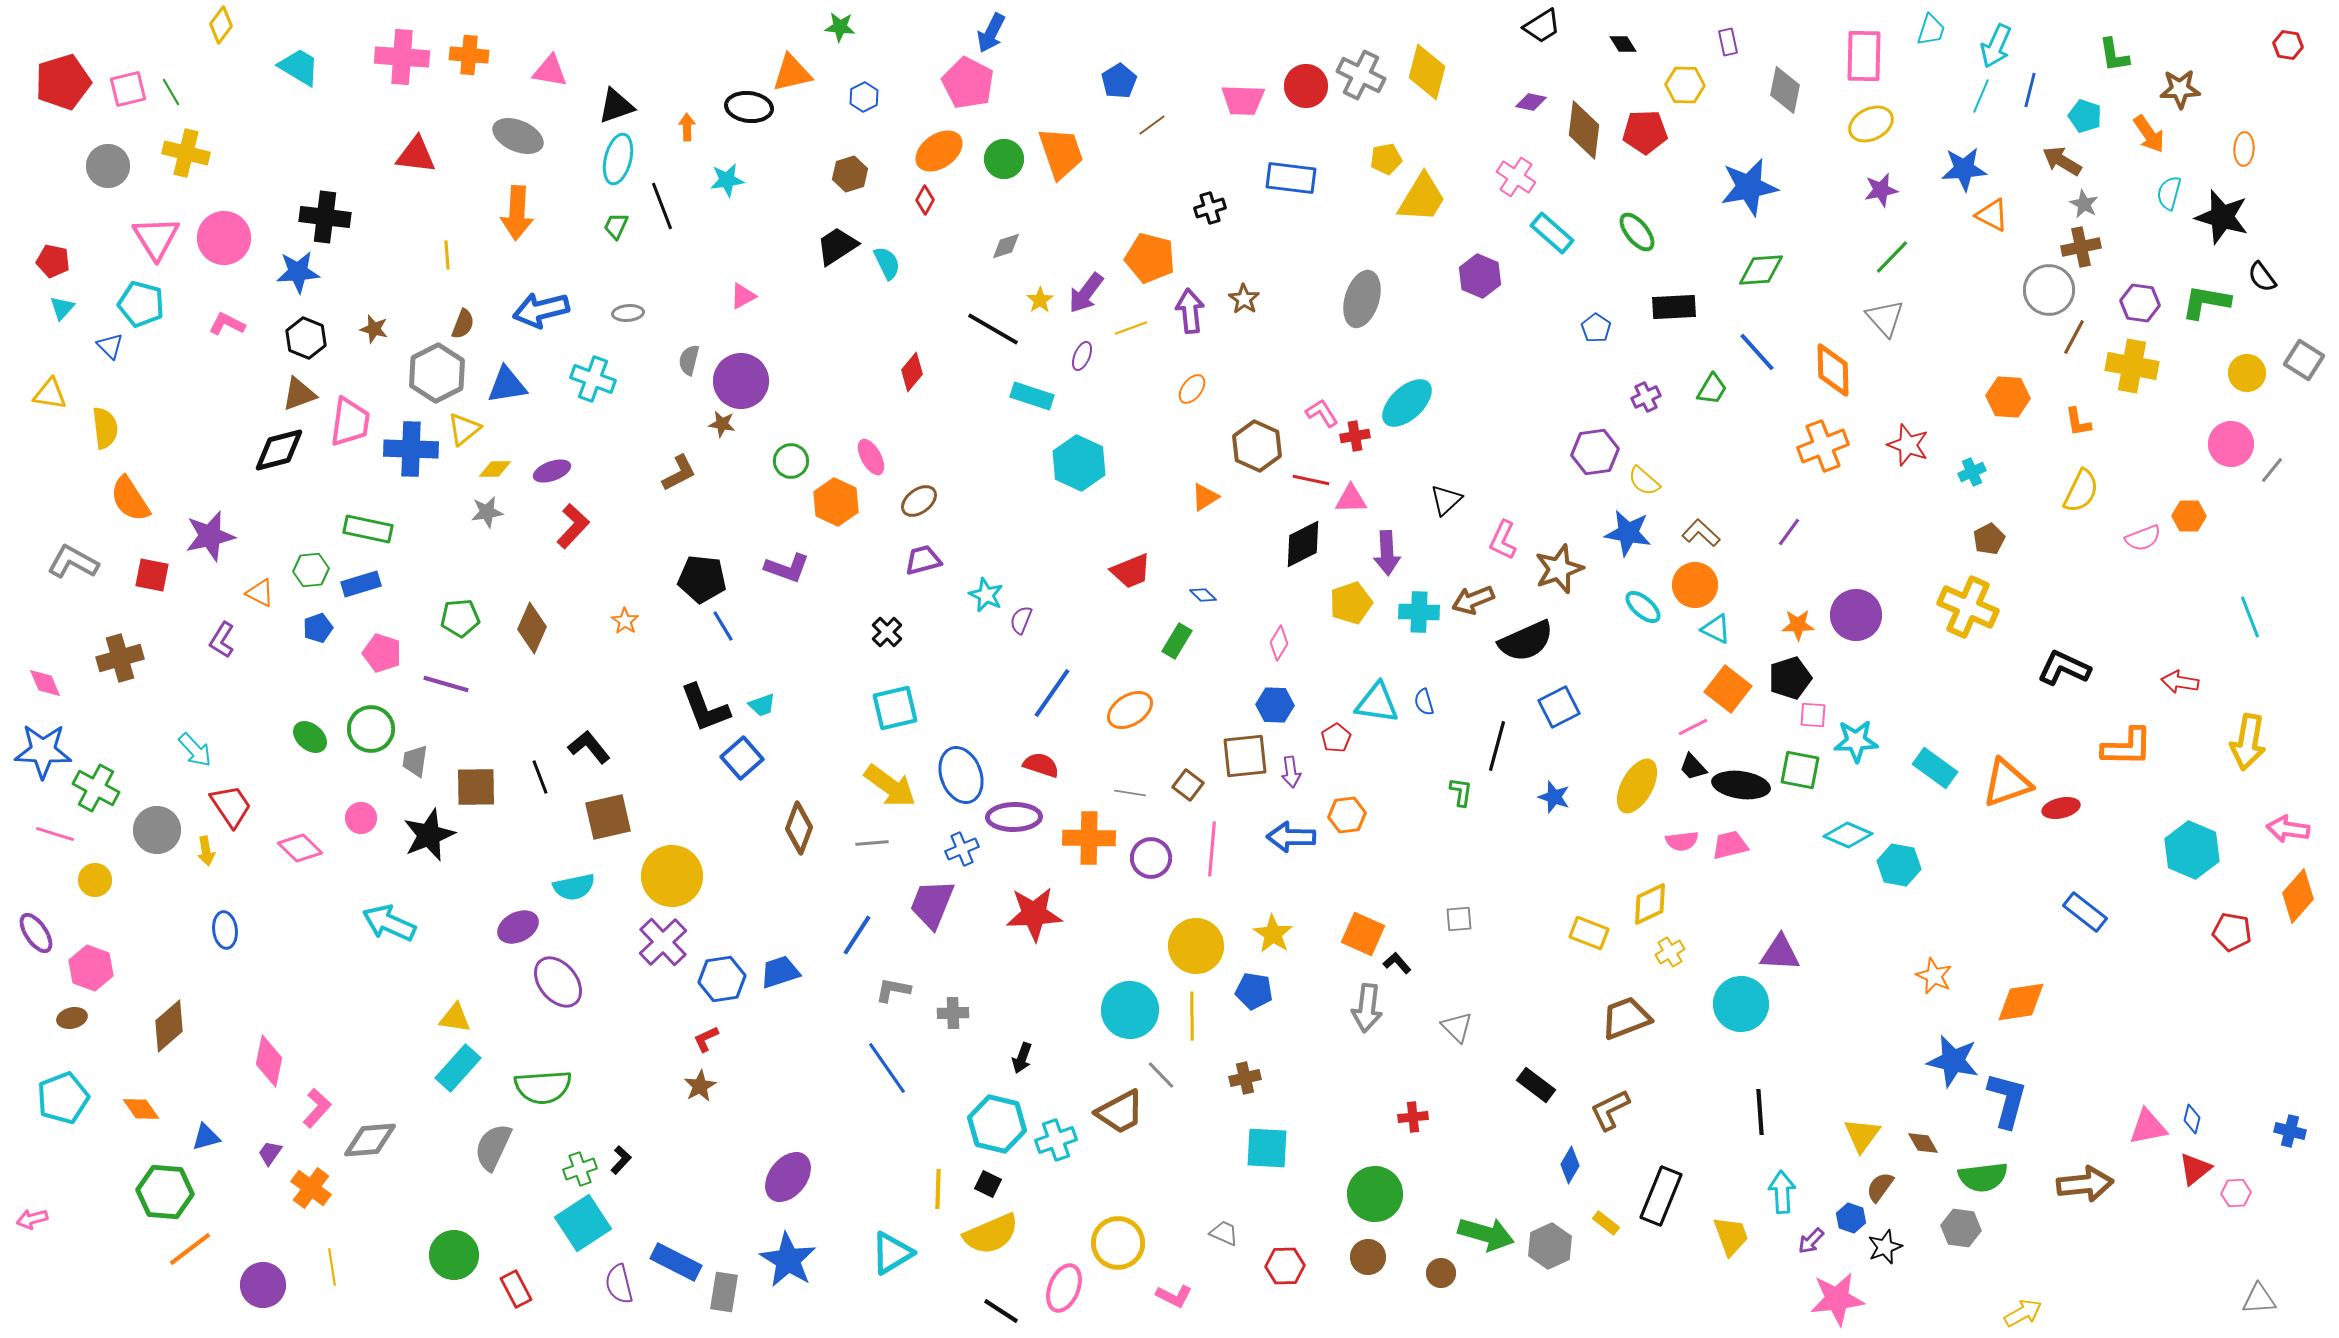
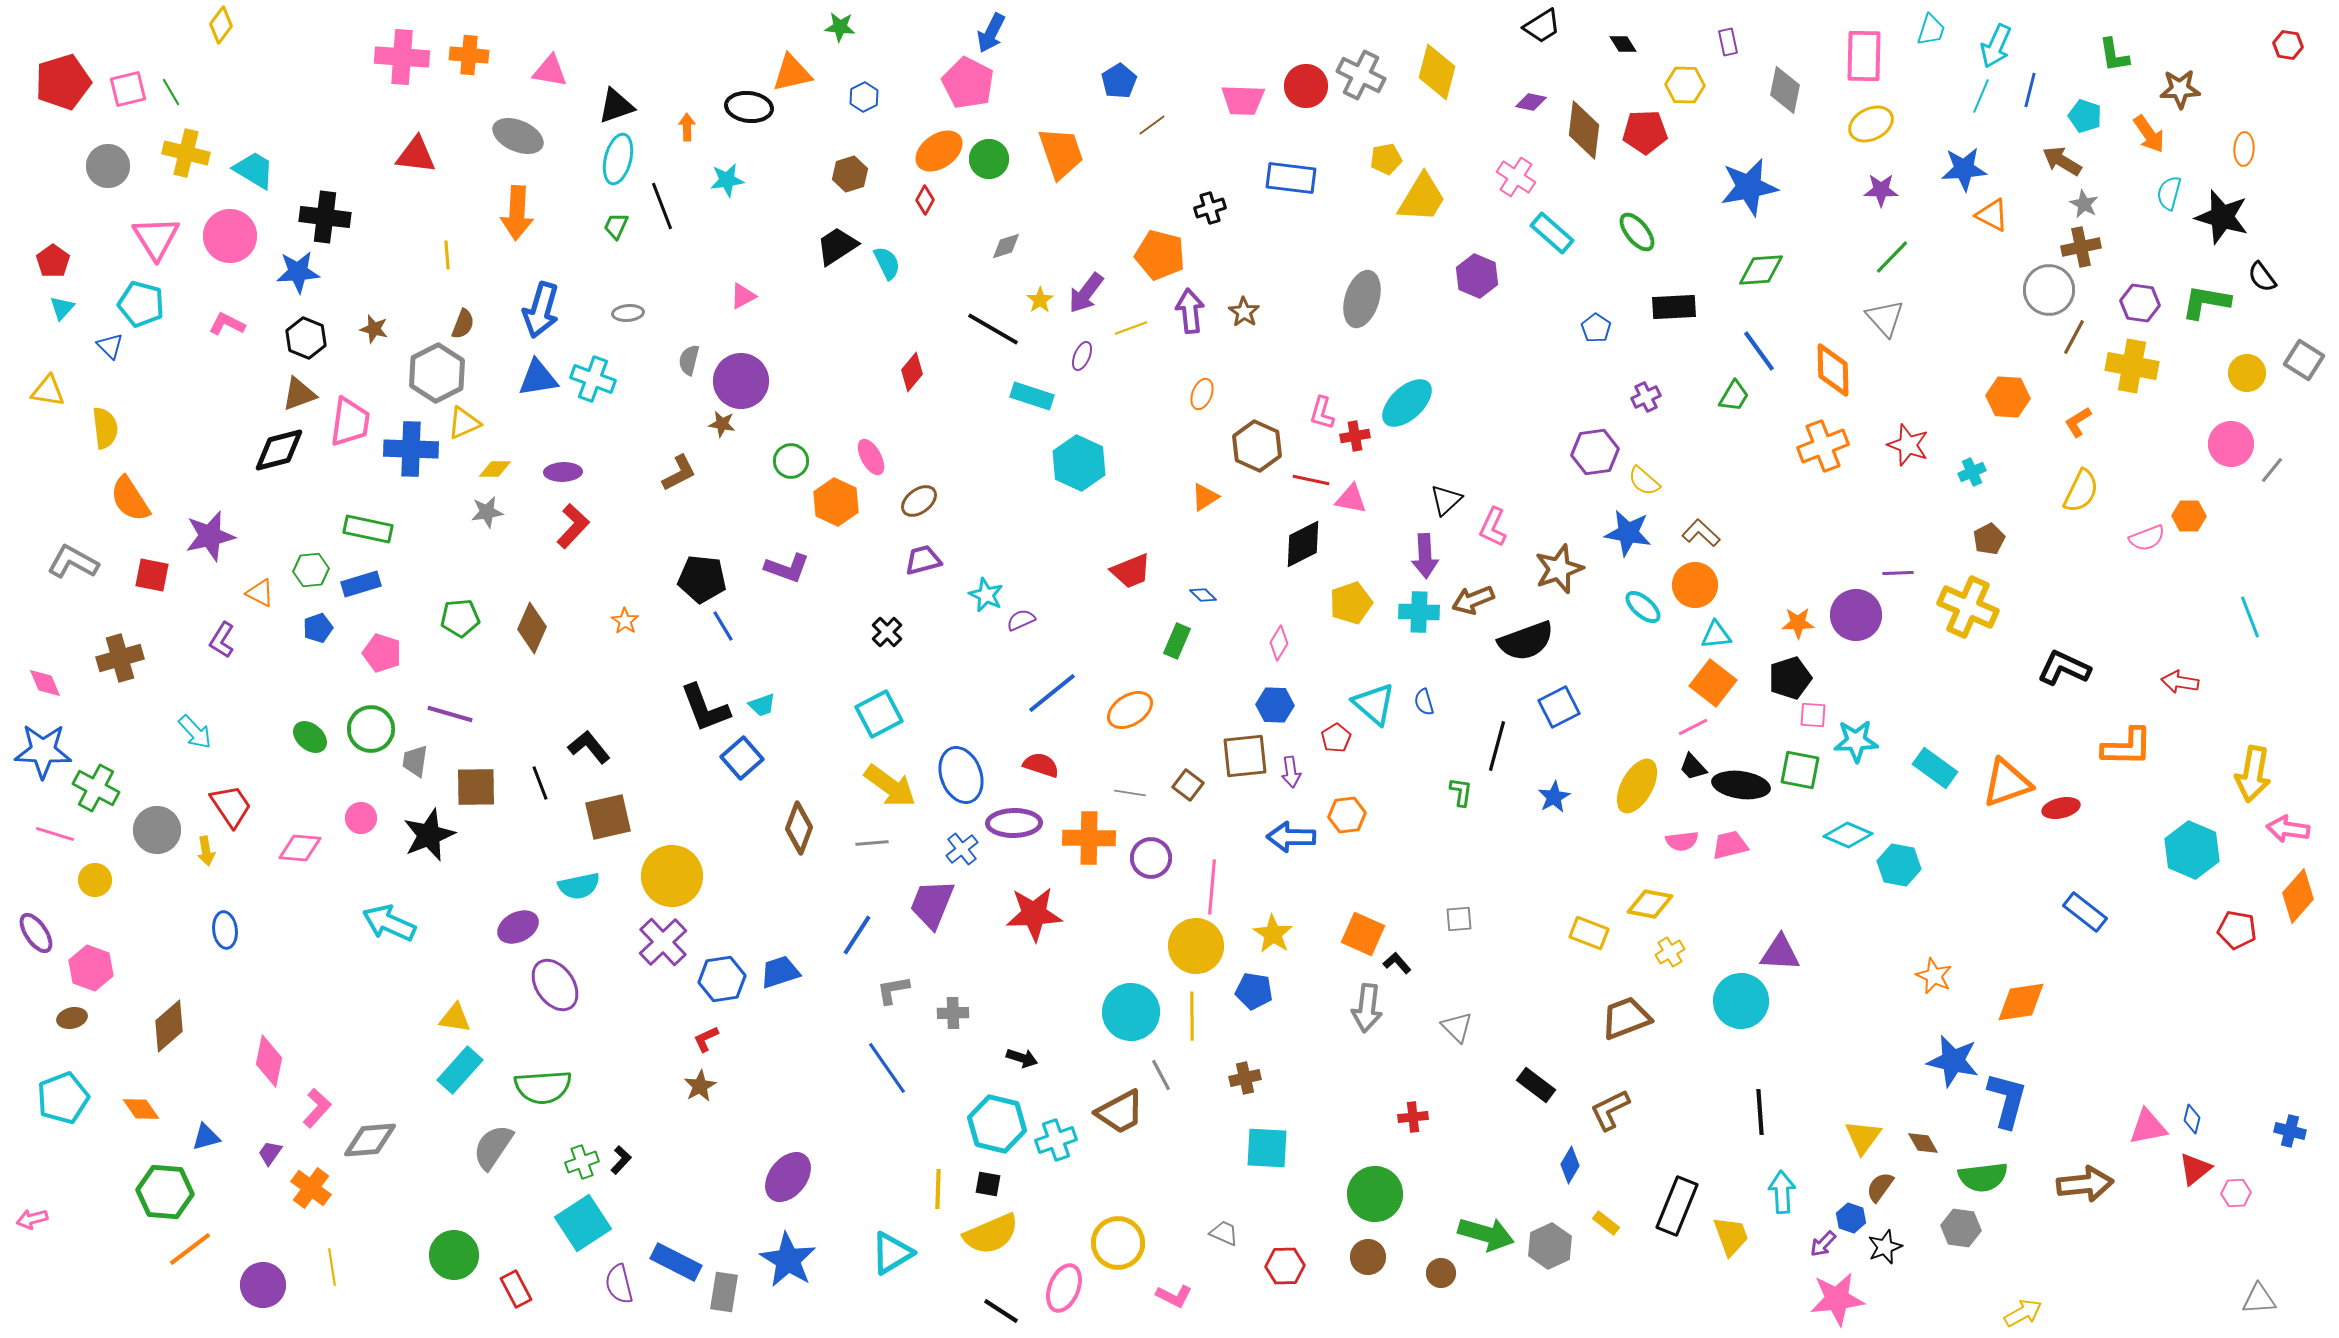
cyan trapezoid at (299, 67): moved 45 px left, 103 px down
yellow diamond at (1427, 72): moved 10 px right
green circle at (1004, 159): moved 15 px left
purple star at (1881, 190): rotated 12 degrees clockwise
pink circle at (224, 238): moved 6 px right, 2 px up
orange pentagon at (1150, 258): moved 10 px right, 3 px up
red pentagon at (53, 261): rotated 24 degrees clockwise
purple hexagon at (1480, 276): moved 3 px left
brown star at (1244, 299): moved 13 px down
blue arrow at (541, 310): rotated 60 degrees counterclockwise
blue line at (1757, 352): moved 2 px right, 1 px up; rotated 6 degrees clockwise
blue triangle at (507, 385): moved 31 px right, 7 px up
orange ellipse at (1192, 389): moved 10 px right, 5 px down; rotated 16 degrees counterclockwise
green trapezoid at (1712, 389): moved 22 px right, 7 px down
yellow triangle at (50, 394): moved 2 px left, 3 px up
pink L-shape at (1322, 413): rotated 132 degrees counterclockwise
orange L-shape at (2078, 422): rotated 68 degrees clockwise
yellow triangle at (464, 429): moved 6 px up; rotated 15 degrees clockwise
purple ellipse at (552, 471): moved 11 px right, 1 px down; rotated 18 degrees clockwise
pink triangle at (1351, 499): rotated 12 degrees clockwise
purple line at (1789, 532): moved 109 px right, 41 px down; rotated 52 degrees clockwise
pink semicircle at (2143, 538): moved 4 px right
pink L-shape at (1503, 540): moved 10 px left, 13 px up
purple arrow at (1387, 553): moved 38 px right, 3 px down
purple semicircle at (1021, 620): rotated 44 degrees clockwise
orange star at (1798, 625): moved 2 px up
cyan triangle at (1716, 629): moved 6 px down; rotated 32 degrees counterclockwise
green rectangle at (1177, 641): rotated 8 degrees counterclockwise
black semicircle at (1526, 641): rotated 4 degrees clockwise
purple line at (446, 684): moved 4 px right, 30 px down
orange square at (1728, 689): moved 15 px left, 6 px up
blue line at (1052, 693): rotated 16 degrees clockwise
cyan triangle at (1377, 703): moved 3 px left, 1 px down; rotated 33 degrees clockwise
cyan square at (895, 708): moved 16 px left, 6 px down; rotated 15 degrees counterclockwise
yellow arrow at (2248, 742): moved 5 px right, 32 px down
cyan arrow at (195, 750): moved 18 px up
black line at (540, 777): moved 6 px down
blue star at (1554, 797): rotated 24 degrees clockwise
purple ellipse at (1014, 817): moved 6 px down
pink diamond at (300, 848): rotated 39 degrees counterclockwise
blue cross at (962, 849): rotated 16 degrees counterclockwise
pink line at (1212, 849): moved 38 px down
cyan semicircle at (574, 887): moved 5 px right, 1 px up
yellow diamond at (1650, 904): rotated 36 degrees clockwise
red pentagon at (2232, 932): moved 5 px right, 2 px up
purple ellipse at (558, 982): moved 3 px left, 3 px down; rotated 4 degrees clockwise
gray L-shape at (893, 990): rotated 21 degrees counterclockwise
cyan circle at (1741, 1004): moved 3 px up
cyan circle at (1130, 1010): moved 1 px right, 2 px down
black arrow at (1022, 1058): rotated 92 degrees counterclockwise
cyan rectangle at (458, 1068): moved 2 px right, 2 px down
gray line at (1161, 1075): rotated 16 degrees clockwise
yellow triangle at (1862, 1135): moved 1 px right, 2 px down
gray semicircle at (493, 1147): rotated 9 degrees clockwise
green cross at (580, 1169): moved 2 px right, 7 px up
black square at (988, 1184): rotated 16 degrees counterclockwise
black rectangle at (1661, 1196): moved 16 px right, 10 px down
purple arrow at (1811, 1241): moved 12 px right, 3 px down
